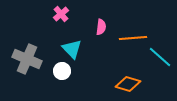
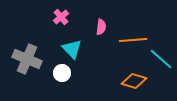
pink cross: moved 3 px down
orange line: moved 2 px down
cyan line: moved 1 px right, 2 px down
white circle: moved 2 px down
orange diamond: moved 6 px right, 3 px up
